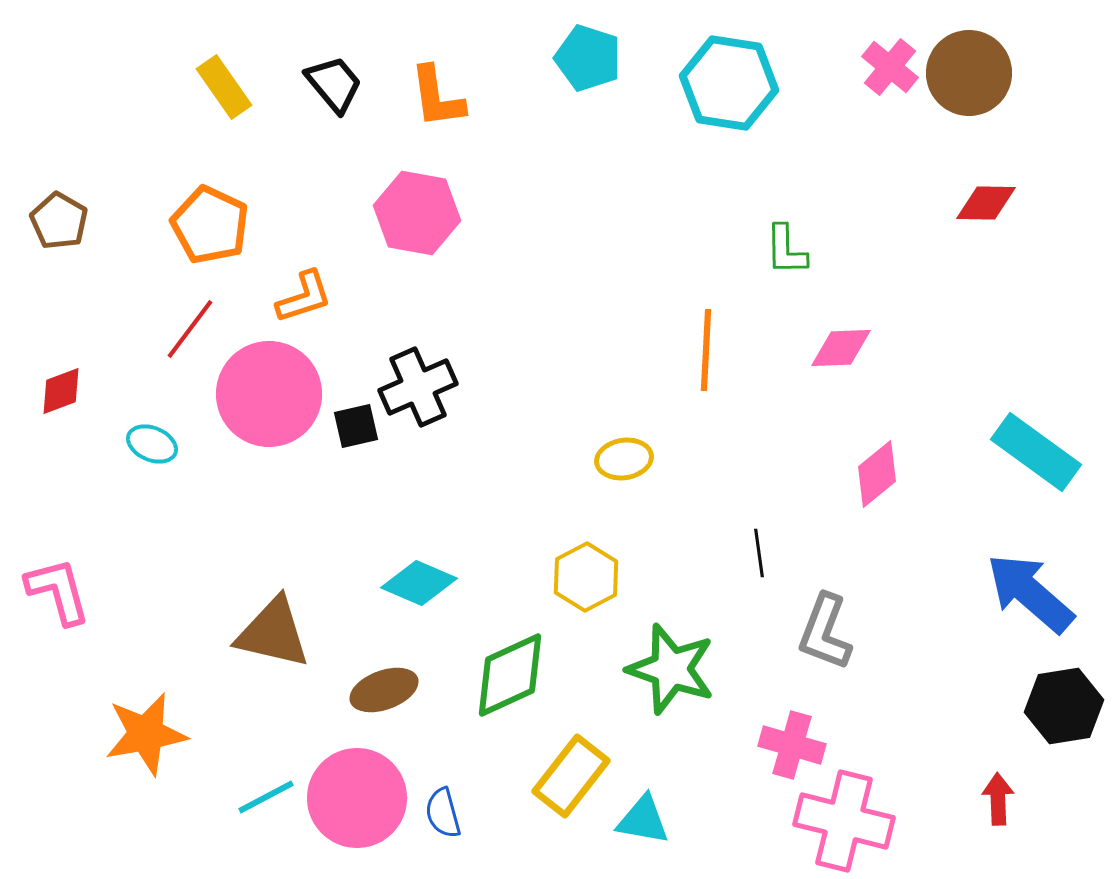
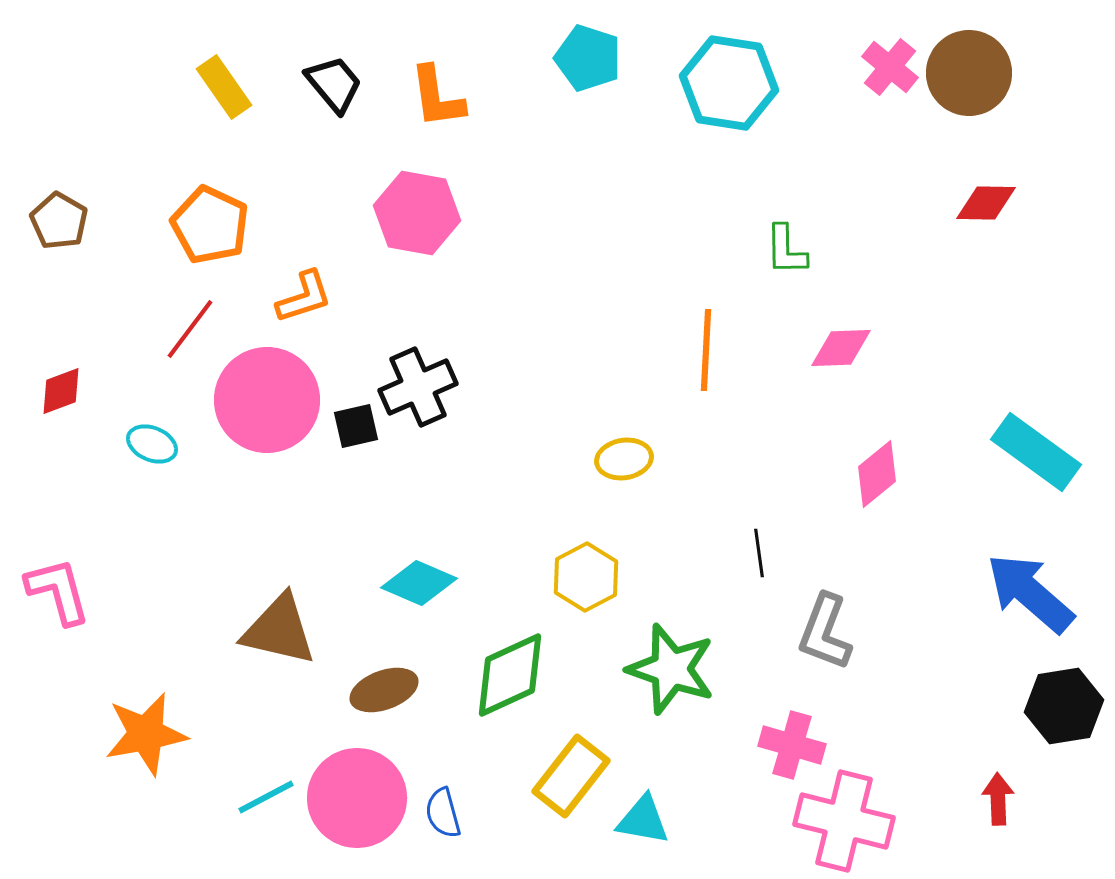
pink circle at (269, 394): moved 2 px left, 6 px down
brown triangle at (273, 633): moved 6 px right, 3 px up
